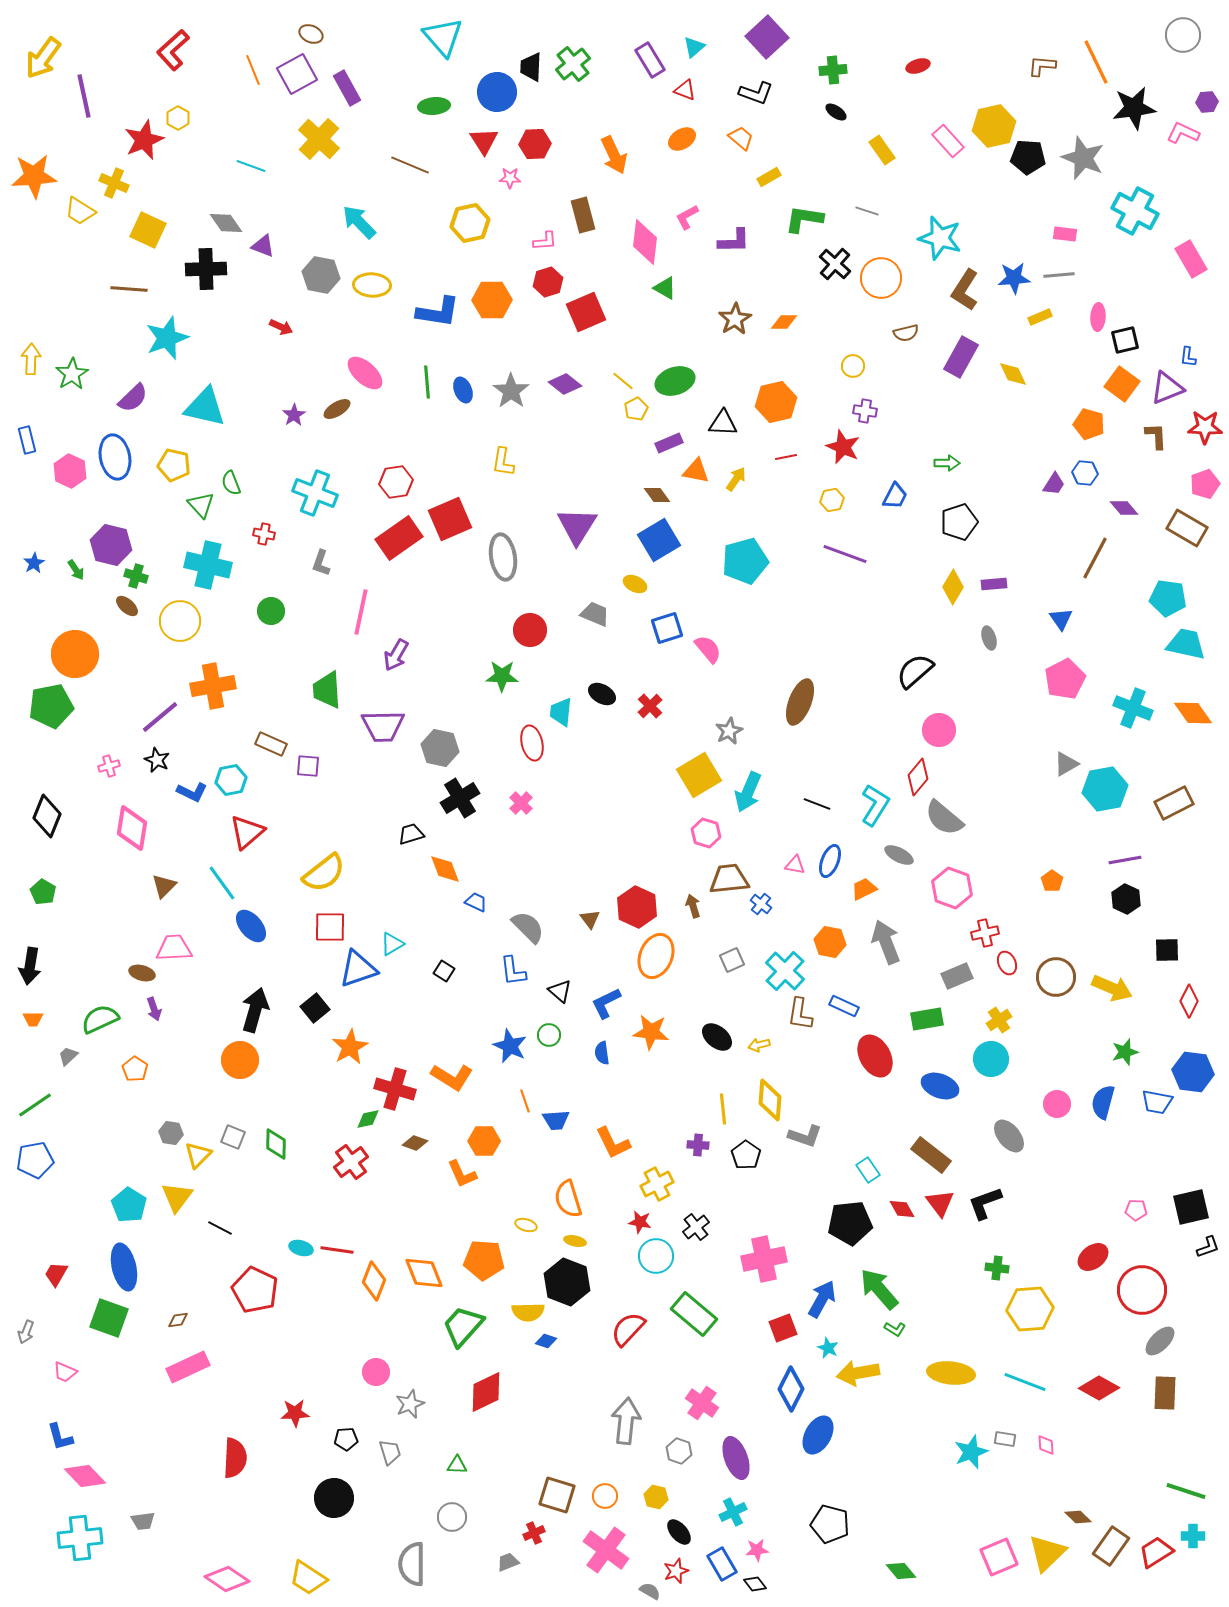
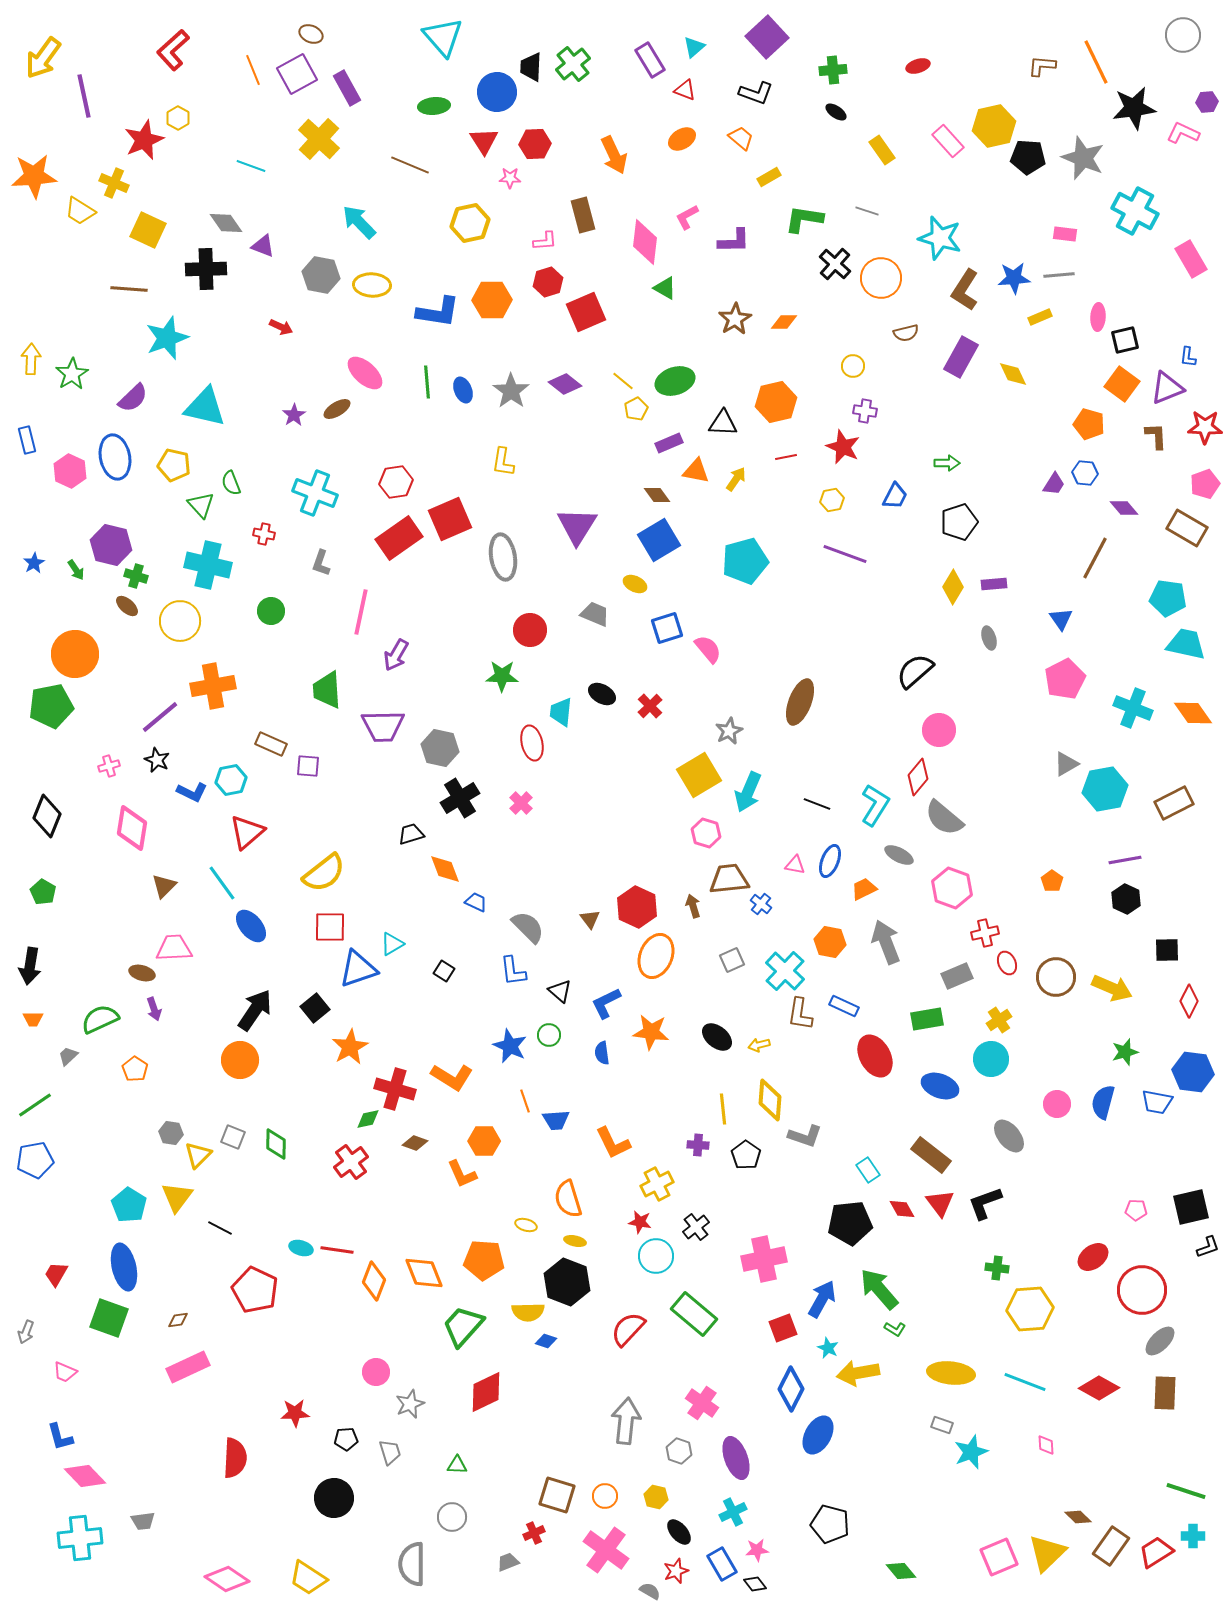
black arrow at (255, 1010): rotated 18 degrees clockwise
gray rectangle at (1005, 1439): moved 63 px left, 14 px up; rotated 10 degrees clockwise
